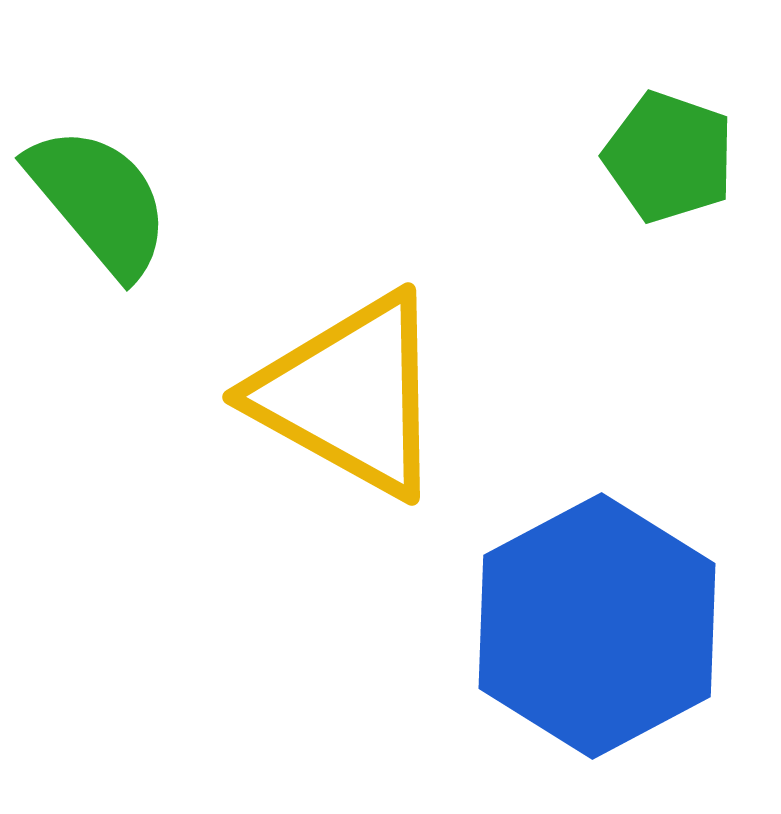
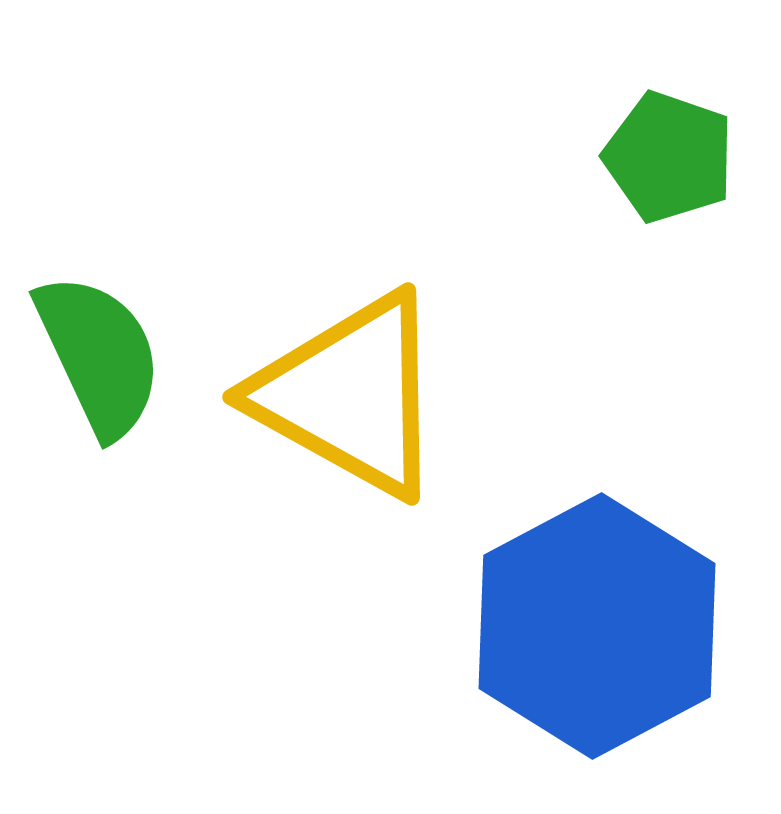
green semicircle: moved 154 px down; rotated 15 degrees clockwise
